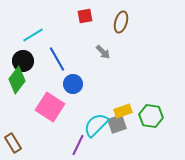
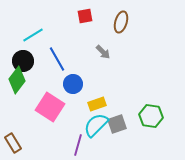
yellow rectangle: moved 26 px left, 7 px up
purple line: rotated 10 degrees counterclockwise
